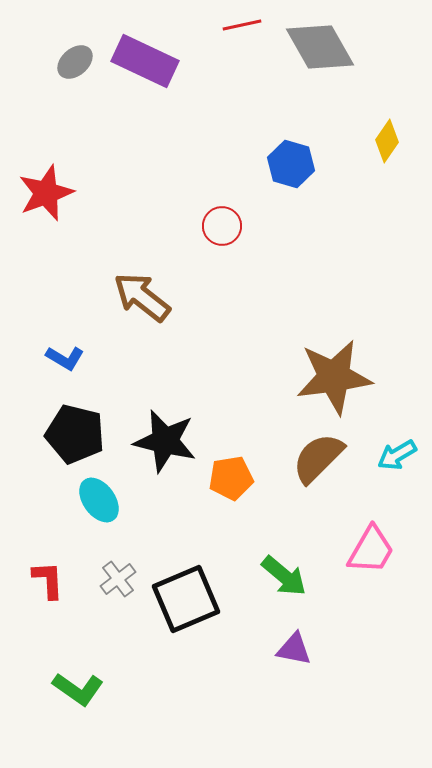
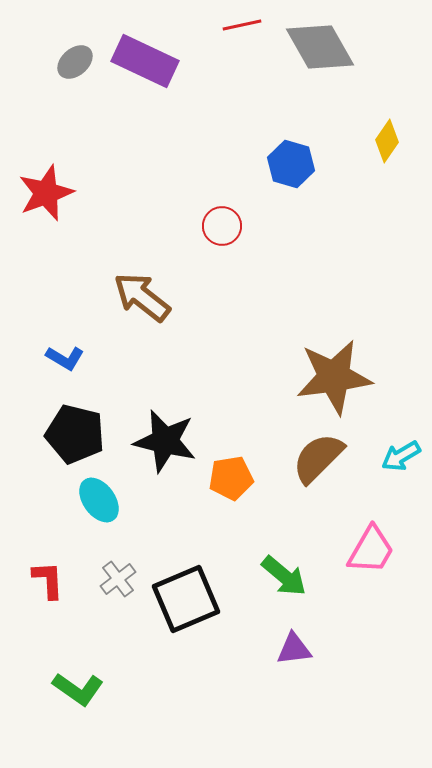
cyan arrow: moved 4 px right, 1 px down
purple triangle: rotated 18 degrees counterclockwise
